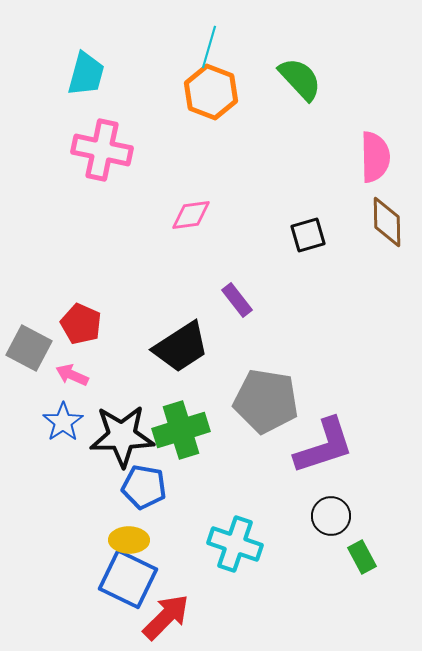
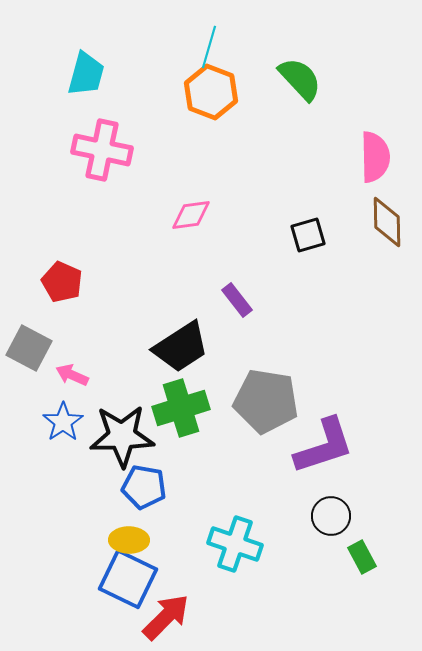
red pentagon: moved 19 px left, 42 px up
green cross: moved 22 px up
